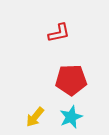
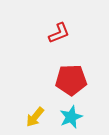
red L-shape: rotated 10 degrees counterclockwise
